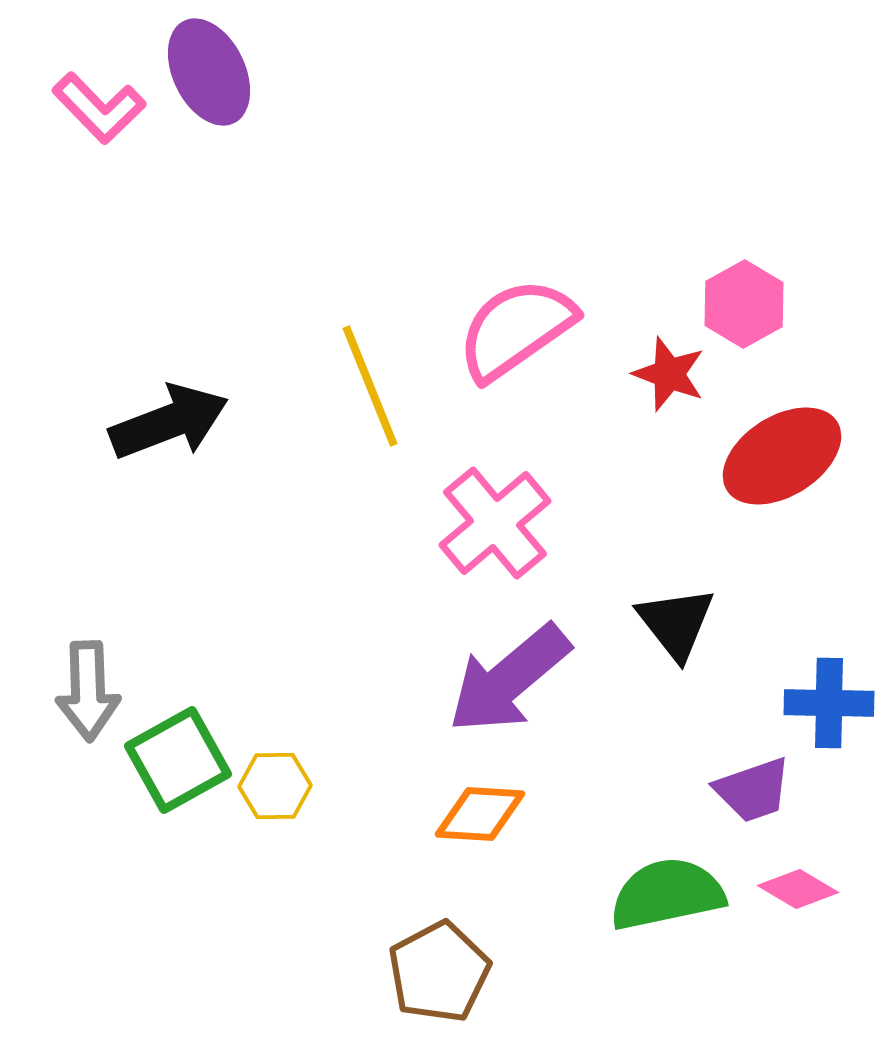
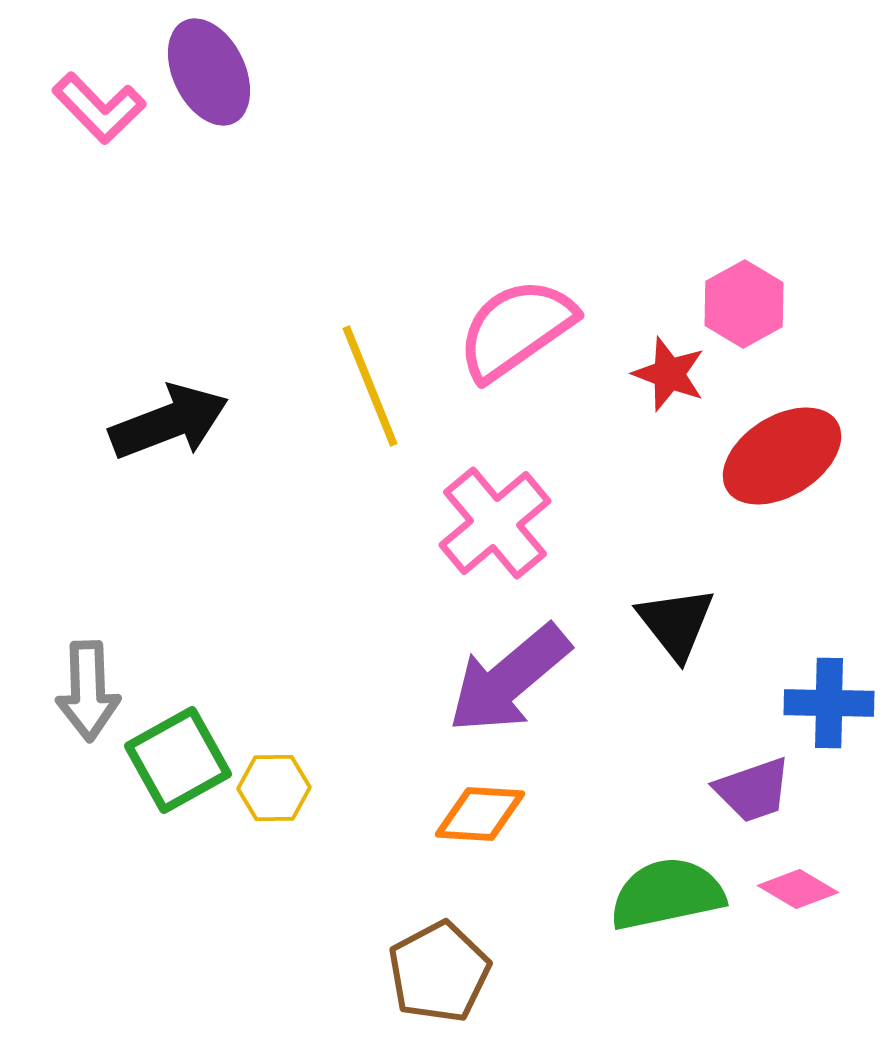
yellow hexagon: moved 1 px left, 2 px down
